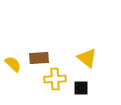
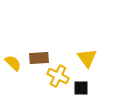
yellow triangle: rotated 15 degrees clockwise
yellow semicircle: moved 1 px up
yellow cross: moved 3 px right, 3 px up; rotated 30 degrees clockwise
